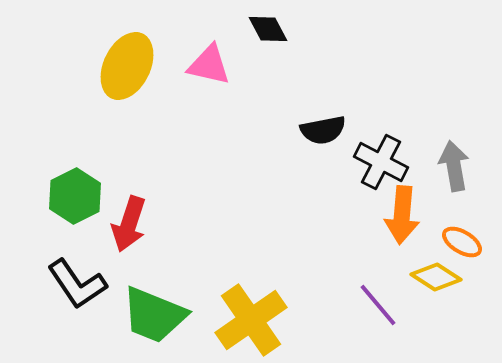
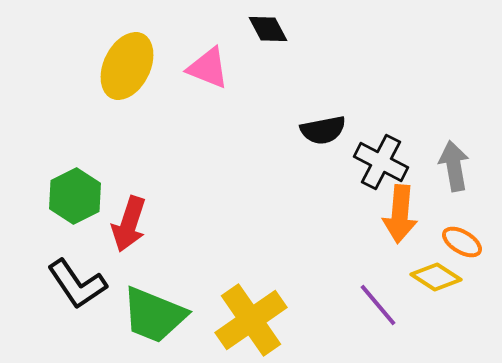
pink triangle: moved 1 px left, 3 px down; rotated 9 degrees clockwise
orange arrow: moved 2 px left, 1 px up
